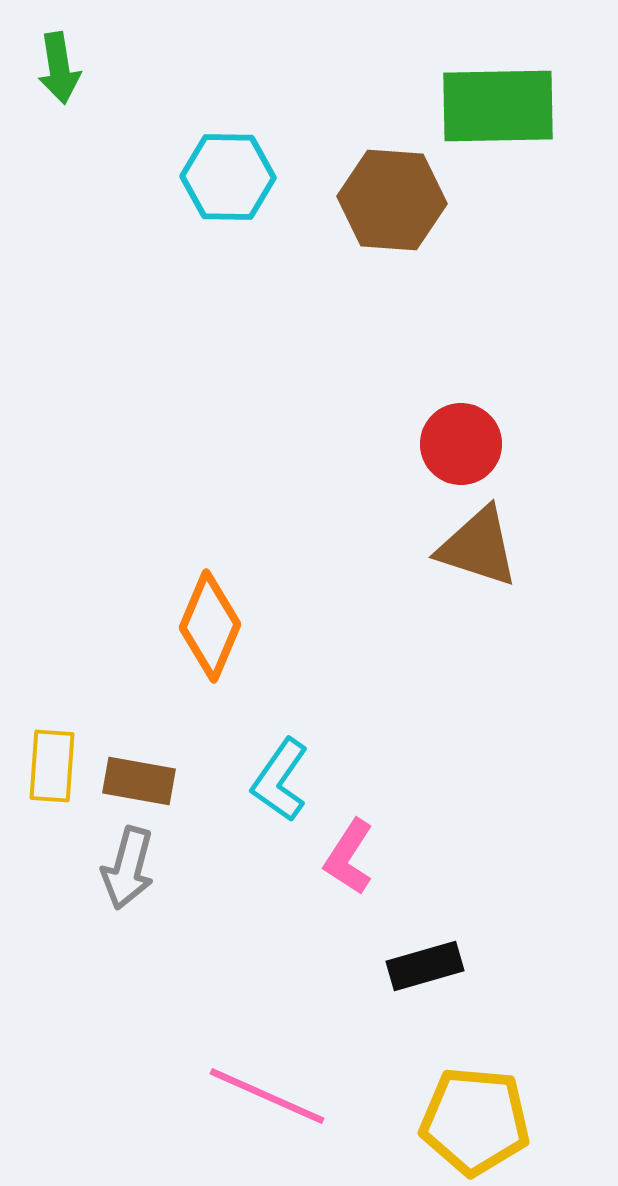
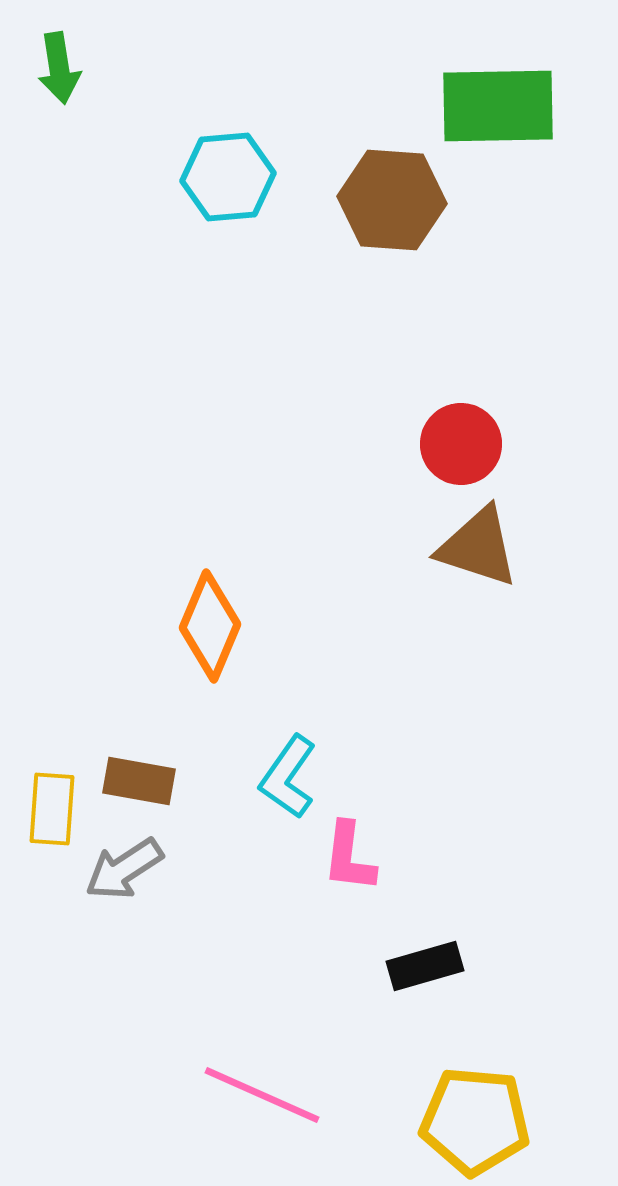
cyan hexagon: rotated 6 degrees counterclockwise
yellow rectangle: moved 43 px down
cyan L-shape: moved 8 px right, 3 px up
pink L-shape: rotated 26 degrees counterclockwise
gray arrow: moved 4 px left, 1 px down; rotated 42 degrees clockwise
pink line: moved 5 px left, 1 px up
